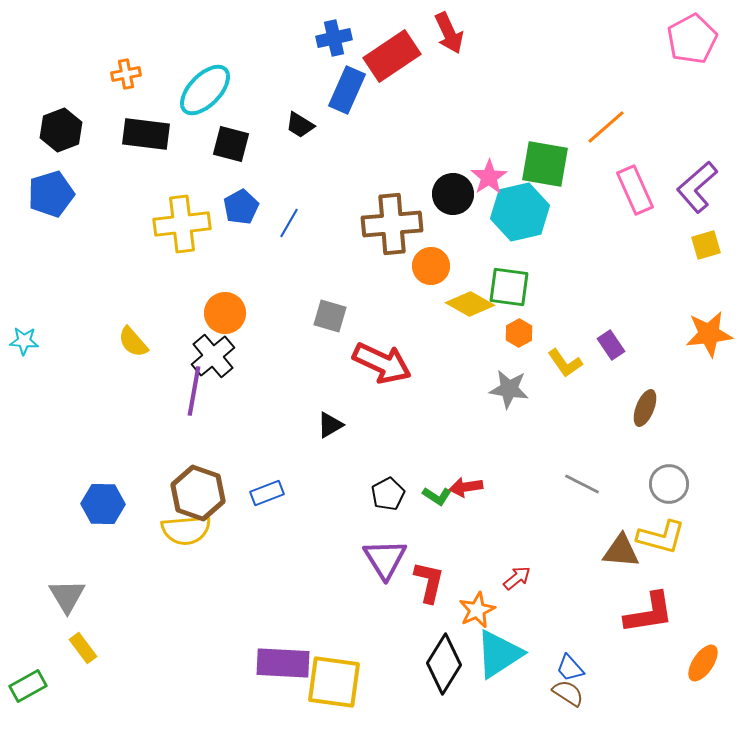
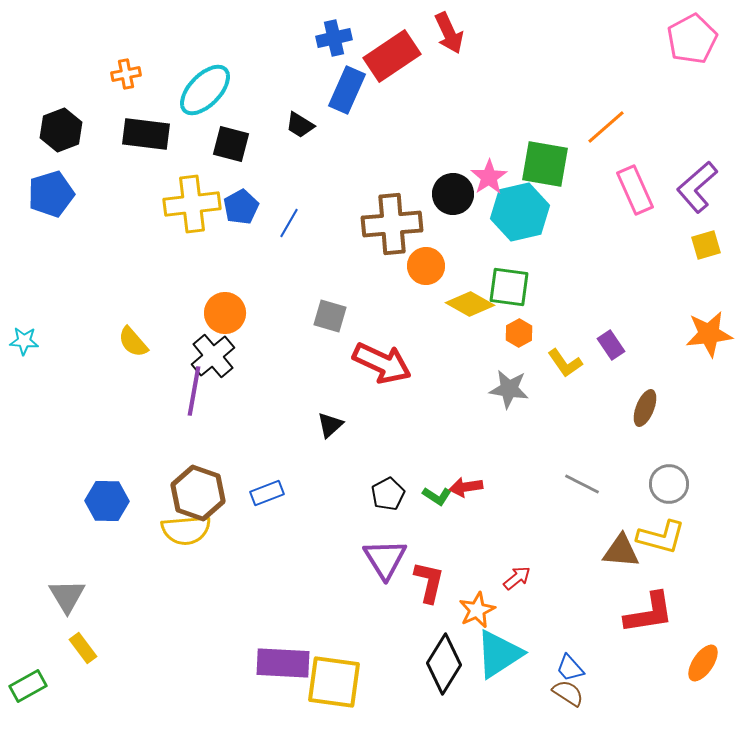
yellow cross at (182, 224): moved 10 px right, 20 px up
orange circle at (431, 266): moved 5 px left
black triangle at (330, 425): rotated 12 degrees counterclockwise
blue hexagon at (103, 504): moved 4 px right, 3 px up
